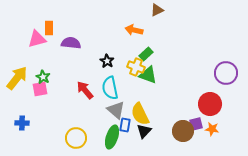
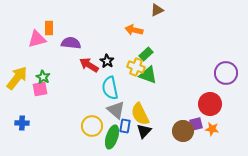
red arrow: moved 4 px right, 25 px up; rotated 18 degrees counterclockwise
blue rectangle: moved 1 px down
yellow circle: moved 16 px right, 12 px up
